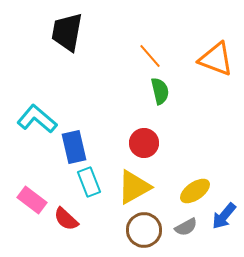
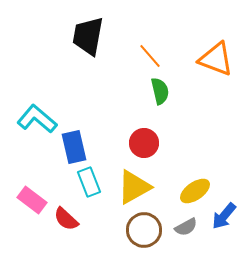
black trapezoid: moved 21 px right, 4 px down
